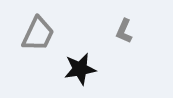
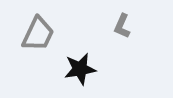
gray L-shape: moved 2 px left, 5 px up
